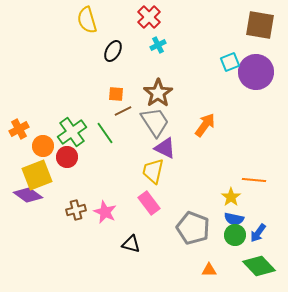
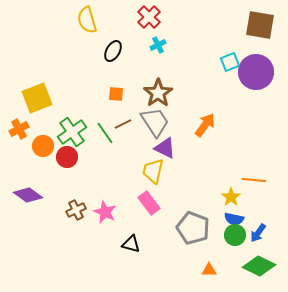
brown line: moved 13 px down
yellow square: moved 77 px up
brown cross: rotated 12 degrees counterclockwise
green diamond: rotated 20 degrees counterclockwise
